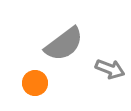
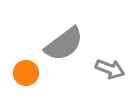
orange circle: moved 9 px left, 10 px up
